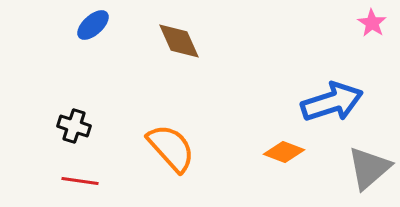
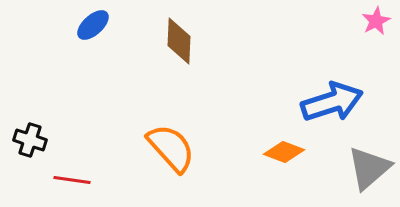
pink star: moved 4 px right, 2 px up; rotated 12 degrees clockwise
brown diamond: rotated 27 degrees clockwise
black cross: moved 44 px left, 14 px down
red line: moved 8 px left, 1 px up
